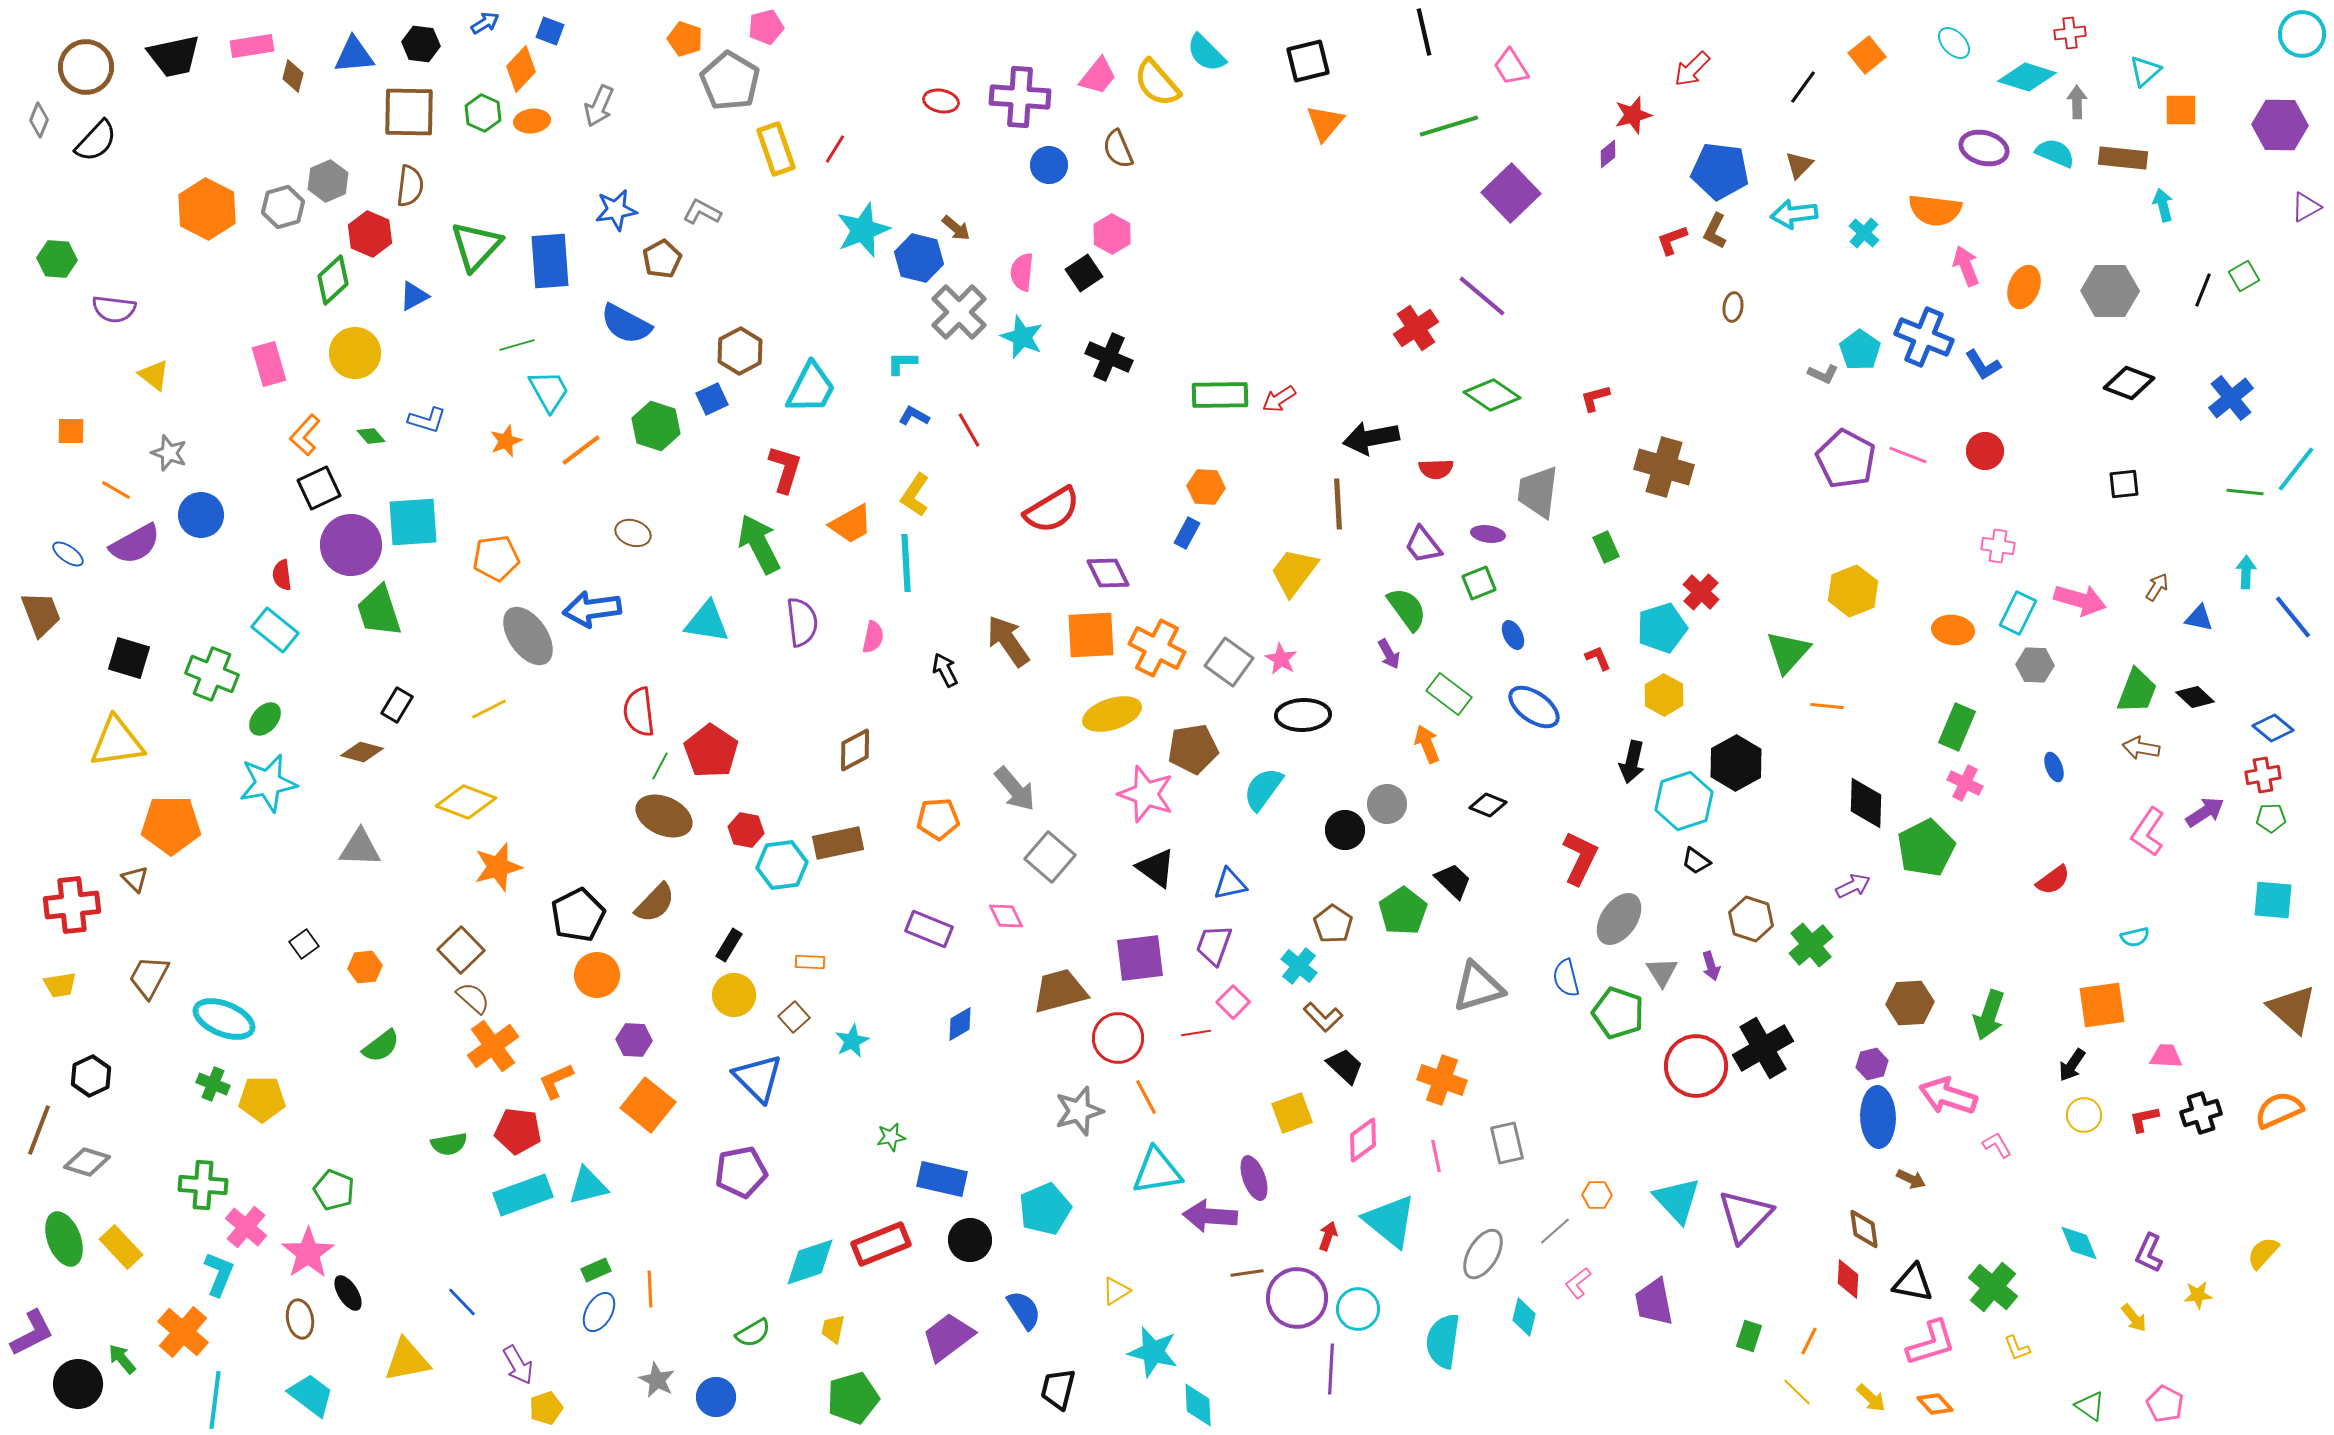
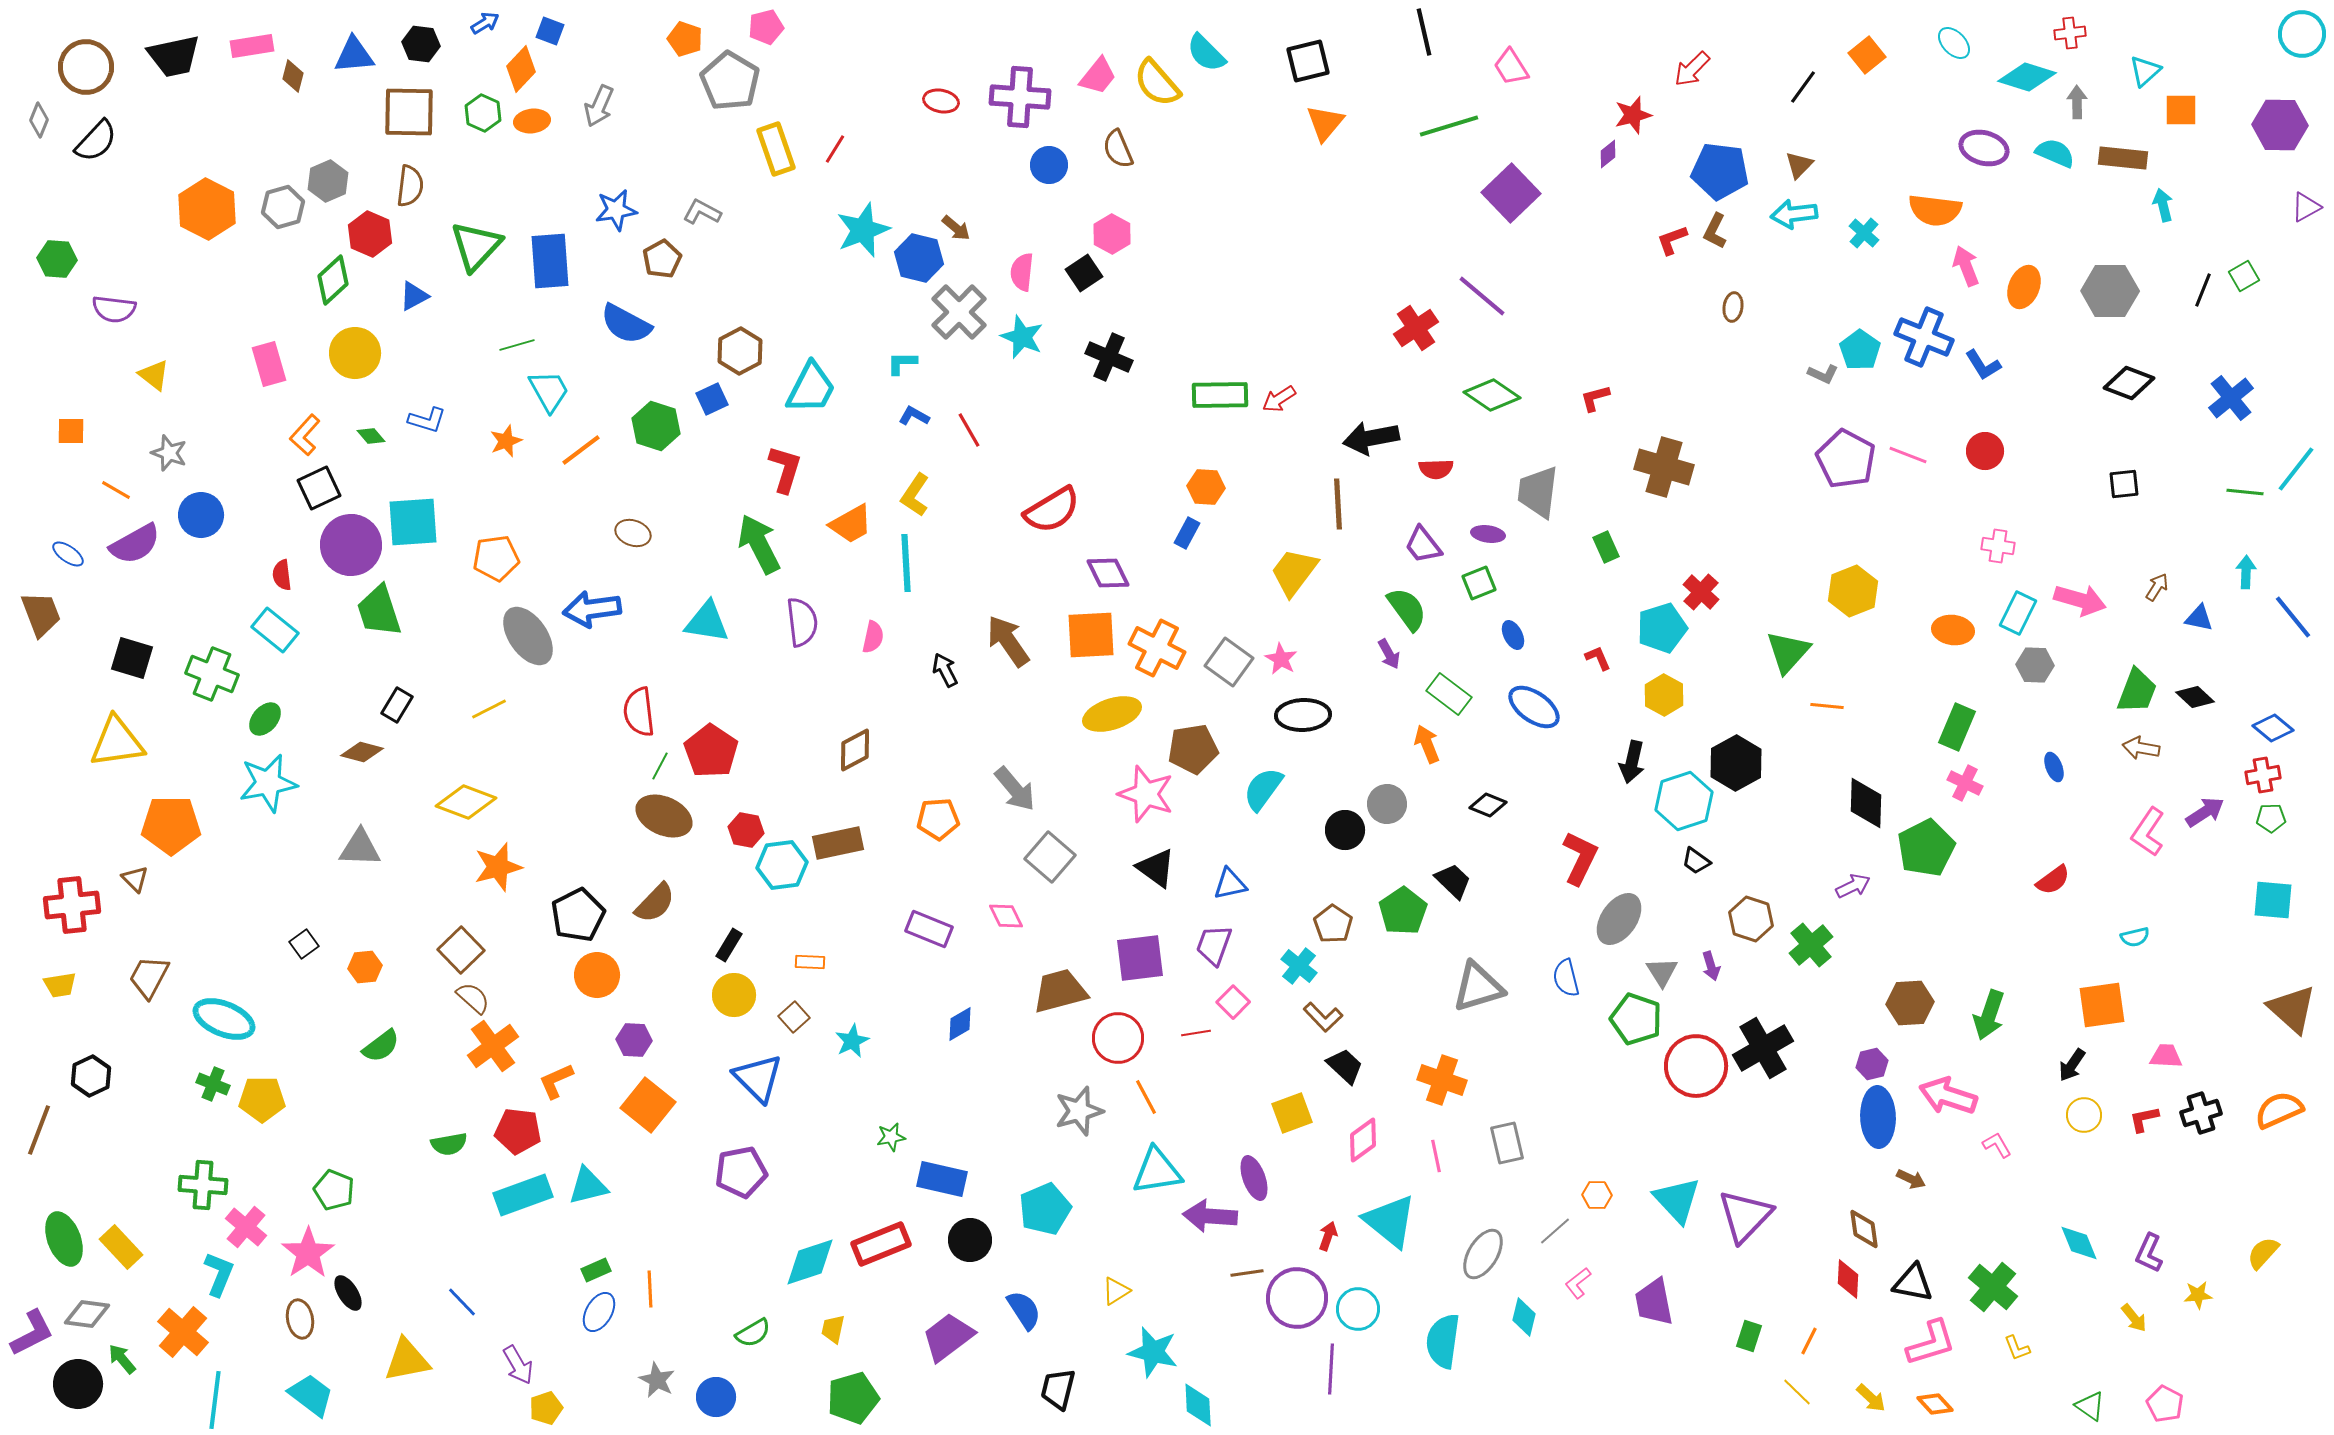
black square at (129, 658): moved 3 px right
green pentagon at (1618, 1013): moved 18 px right, 6 px down
gray diamond at (87, 1162): moved 152 px down; rotated 9 degrees counterclockwise
